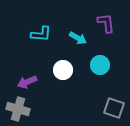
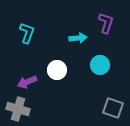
purple L-shape: rotated 25 degrees clockwise
cyan L-shape: moved 14 px left, 1 px up; rotated 75 degrees counterclockwise
cyan arrow: rotated 36 degrees counterclockwise
white circle: moved 6 px left
gray square: moved 1 px left
